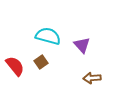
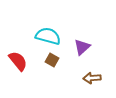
purple triangle: moved 2 px down; rotated 30 degrees clockwise
brown square: moved 11 px right, 2 px up; rotated 24 degrees counterclockwise
red semicircle: moved 3 px right, 5 px up
